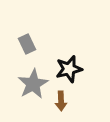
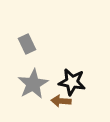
black star: moved 3 px right, 13 px down; rotated 24 degrees clockwise
brown arrow: rotated 96 degrees clockwise
